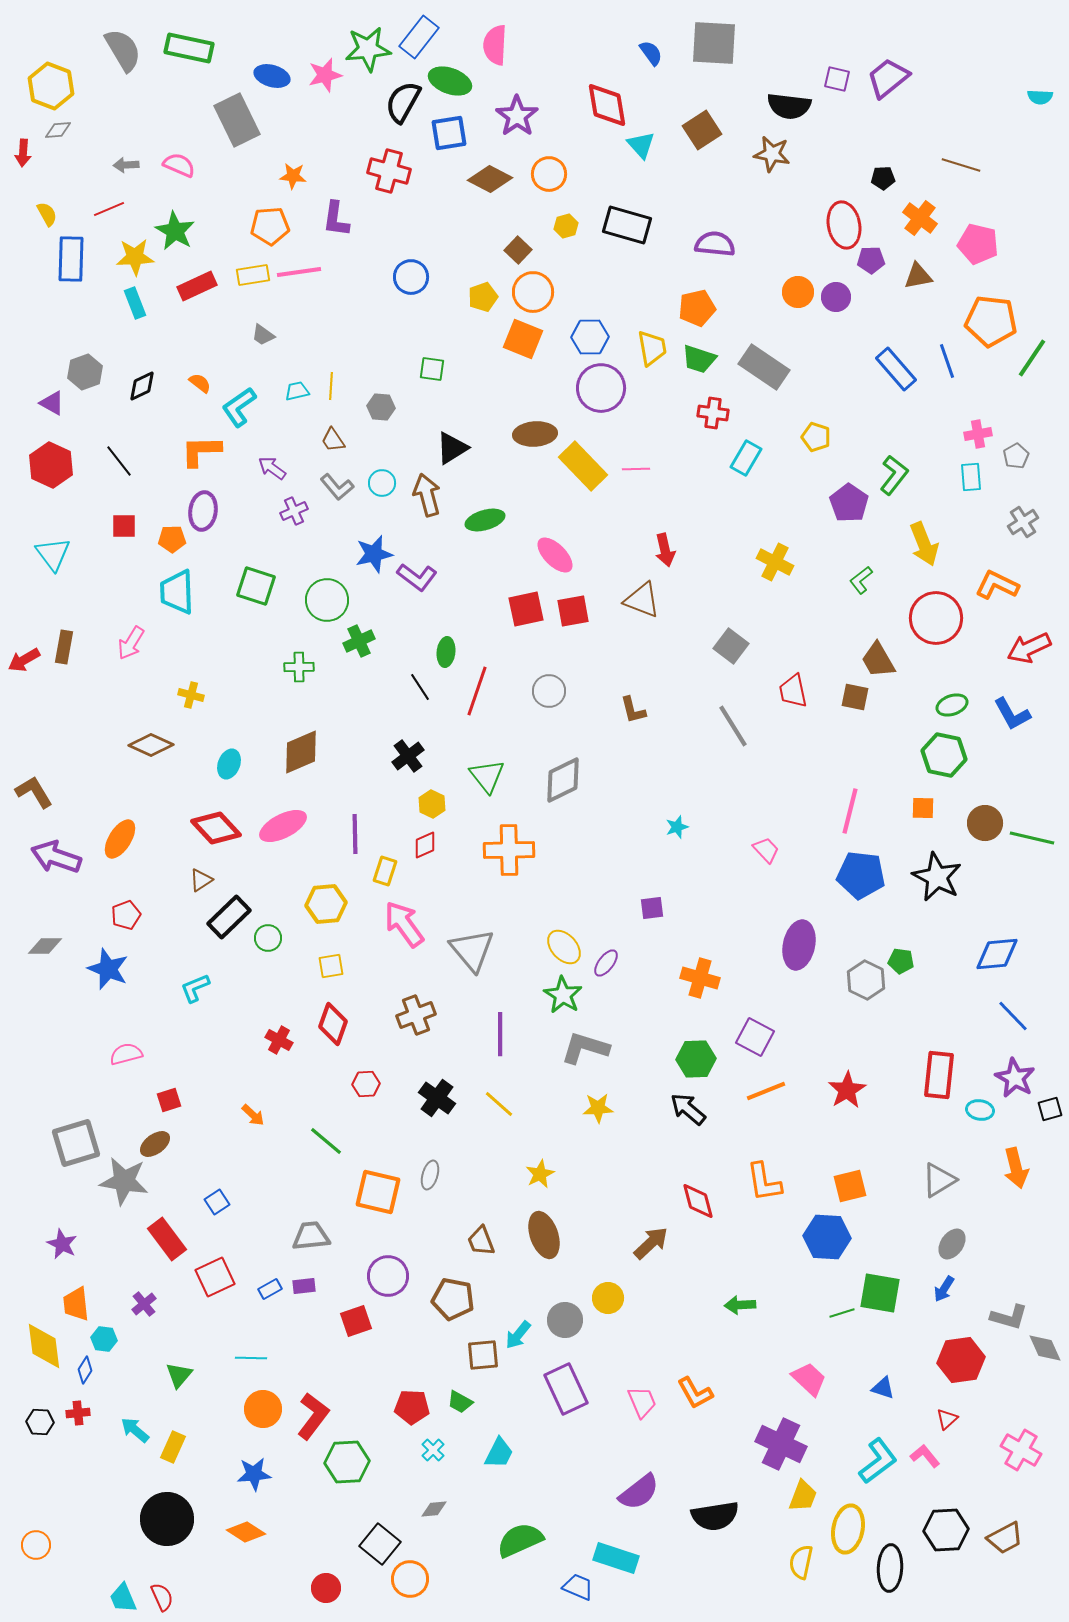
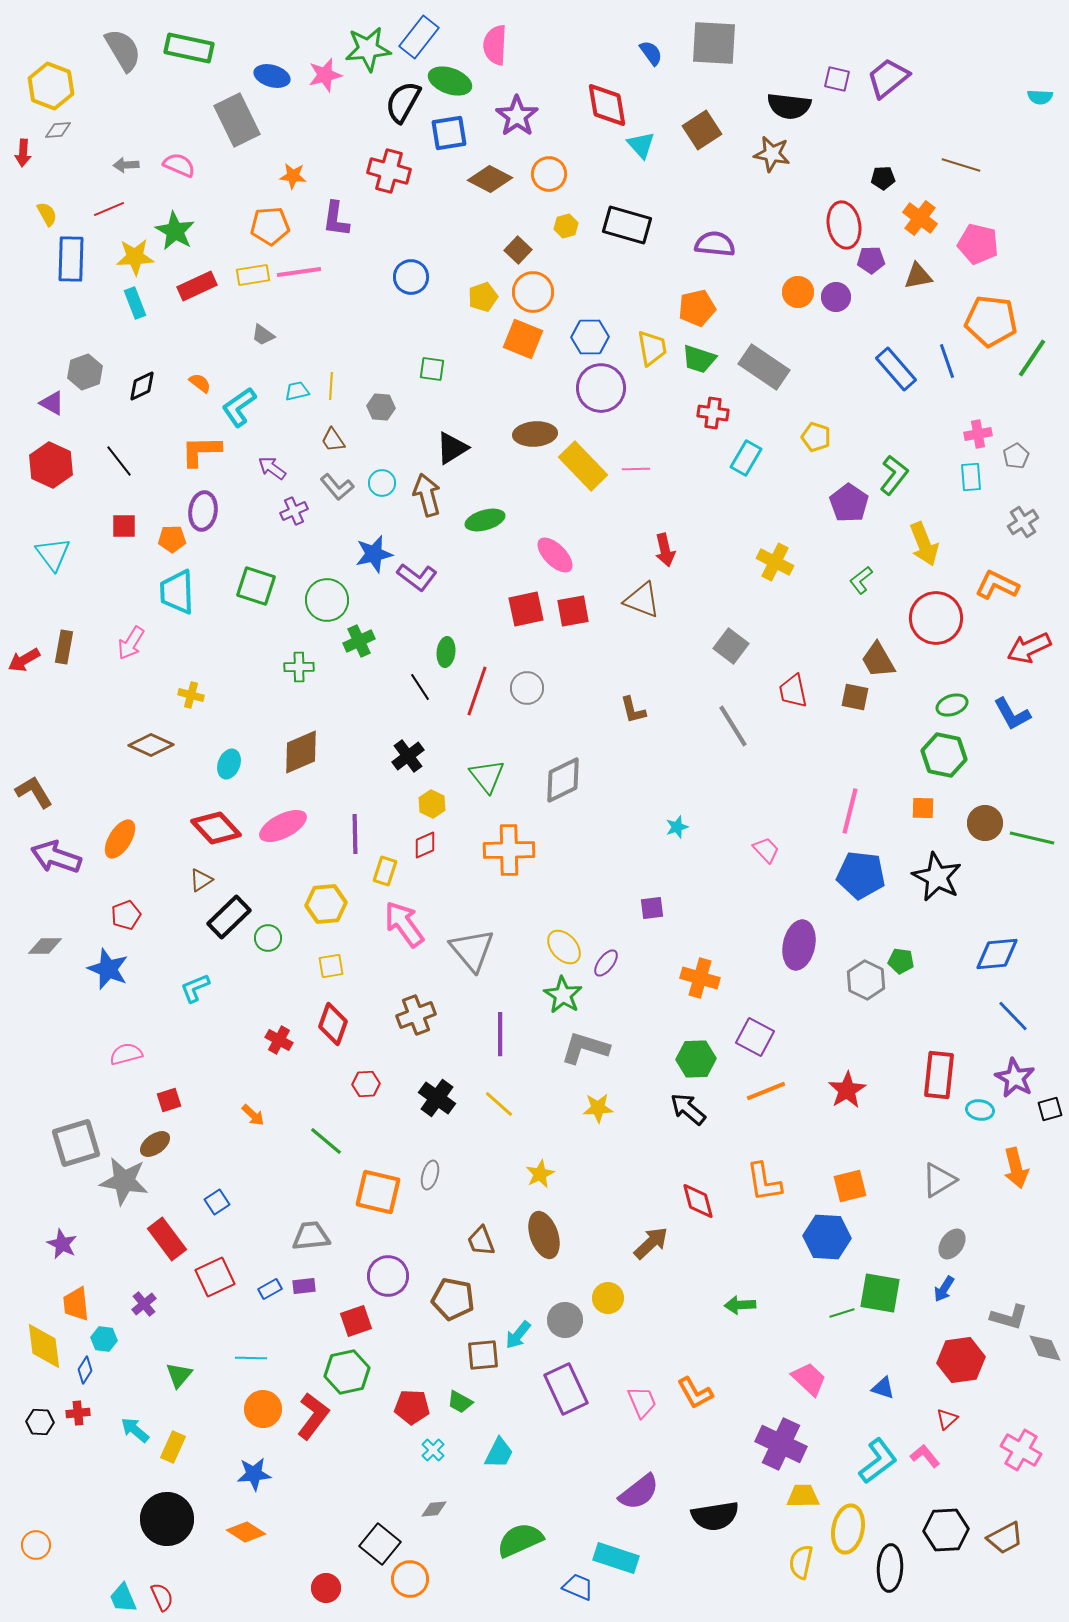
gray circle at (549, 691): moved 22 px left, 3 px up
green hexagon at (347, 1462): moved 90 px up; rotated 9 degrees counterclockwise
yellow trapezoid at (803, 1496): rotated 112 degrees counterclockwise
